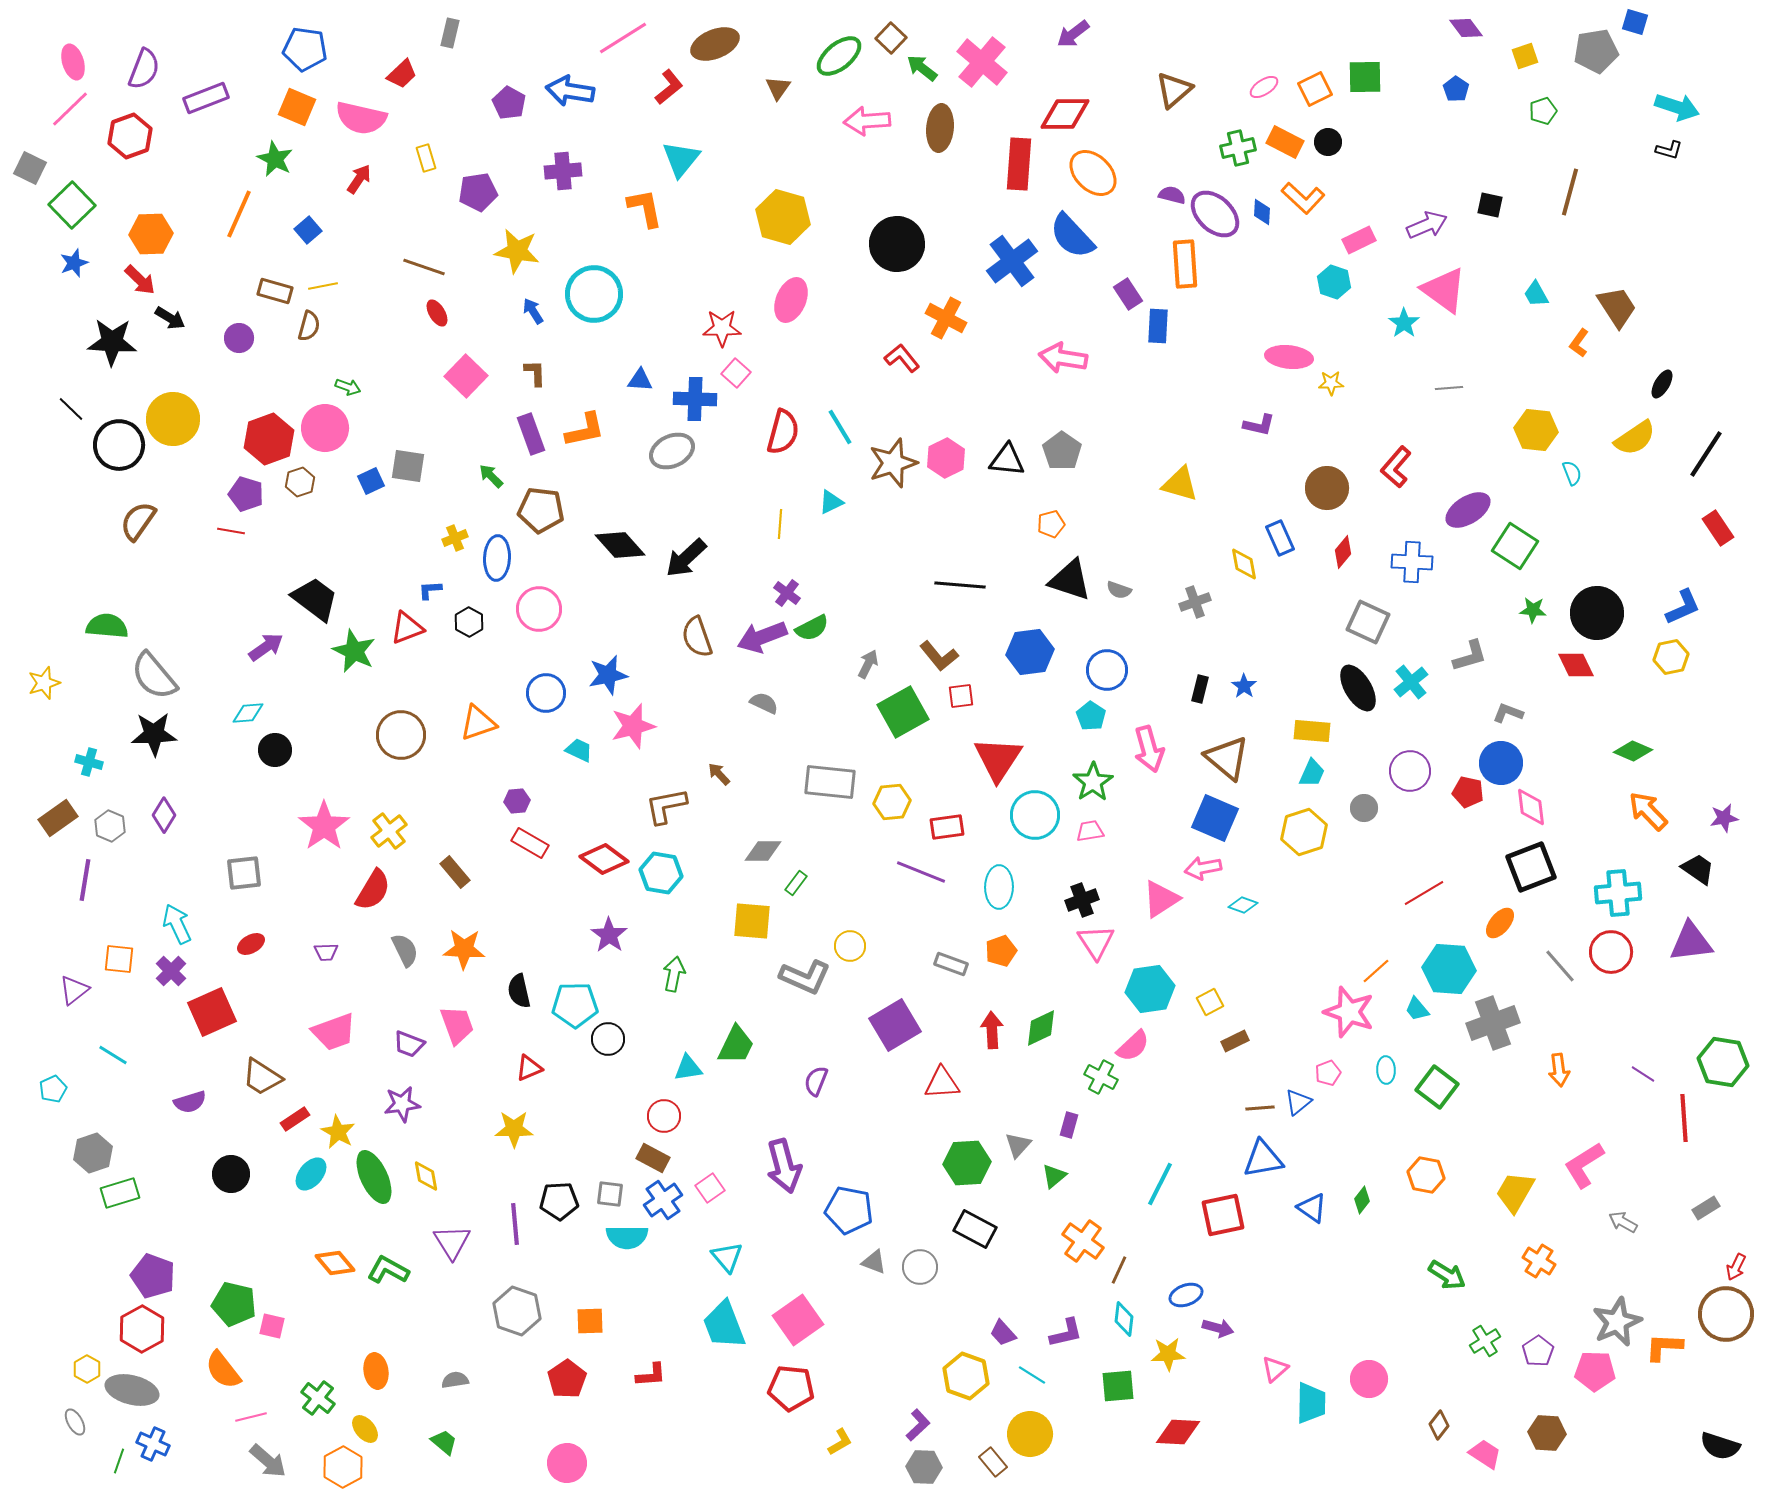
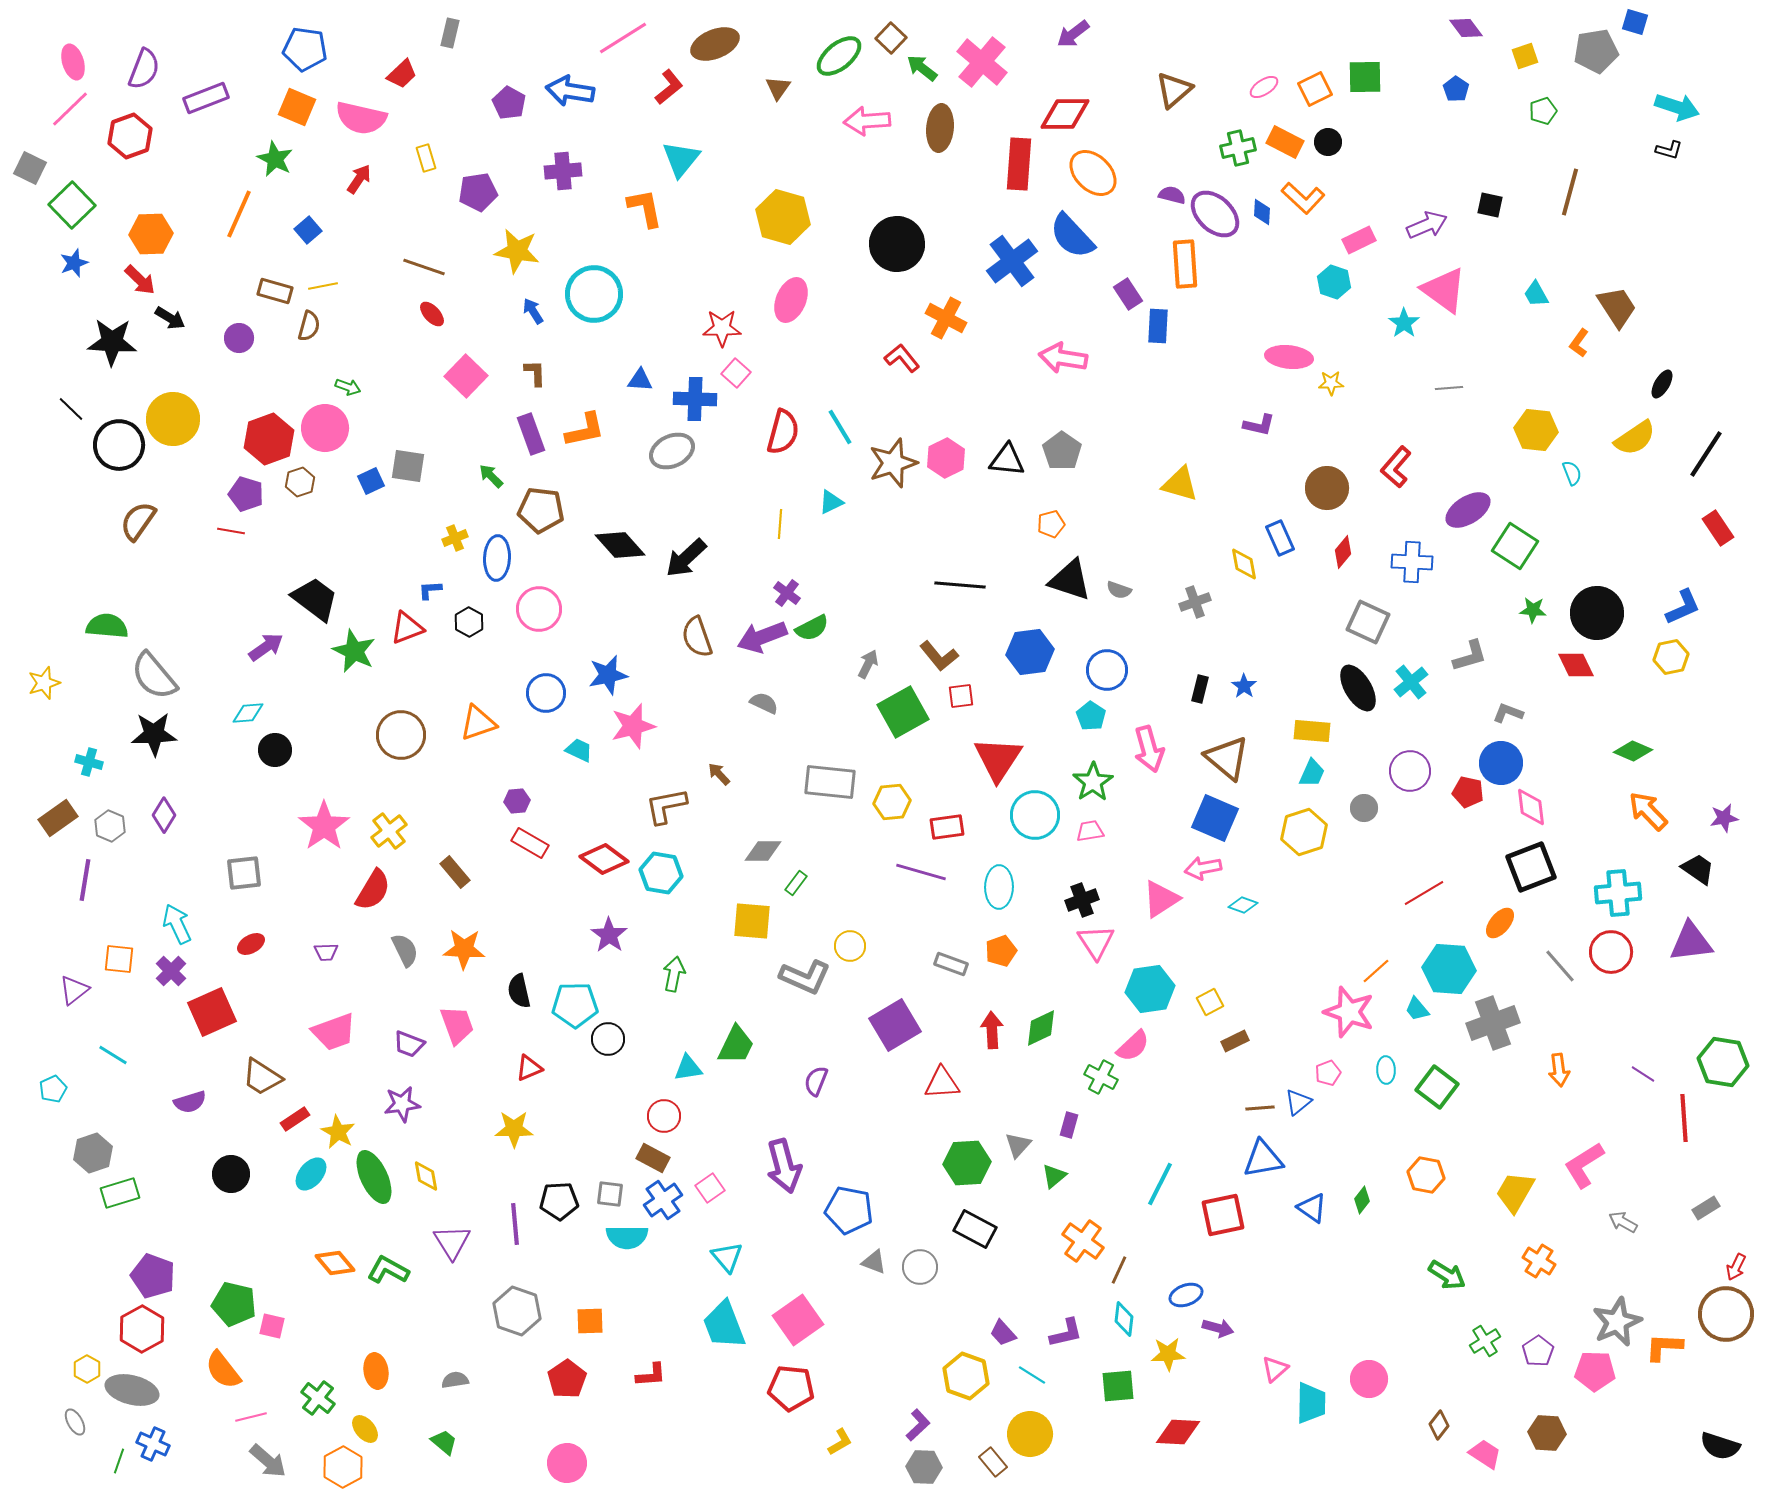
red ellipse at (437, 313): moved 5 px left, 1 px down; rotated 12 degrees counterclockwise
purple line at (921, 872): rotated 6 degrees counterclockwise
